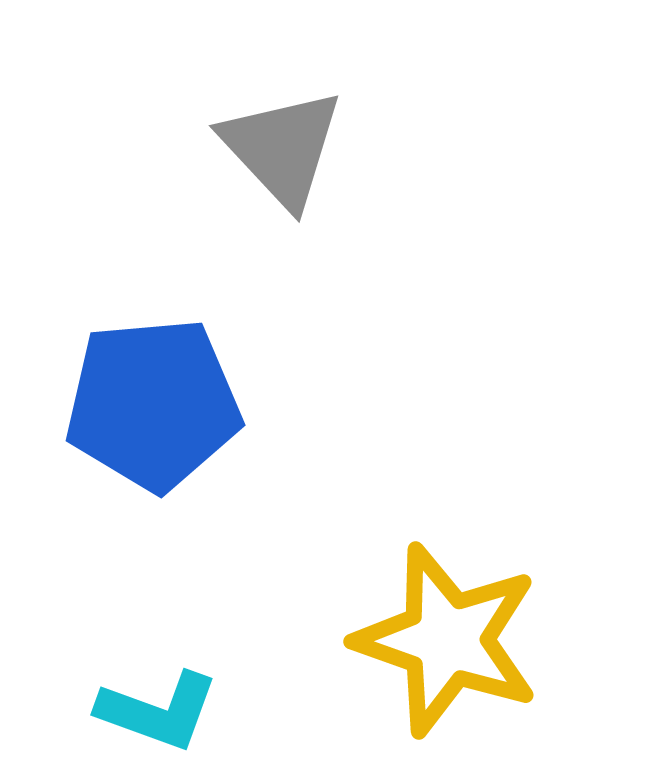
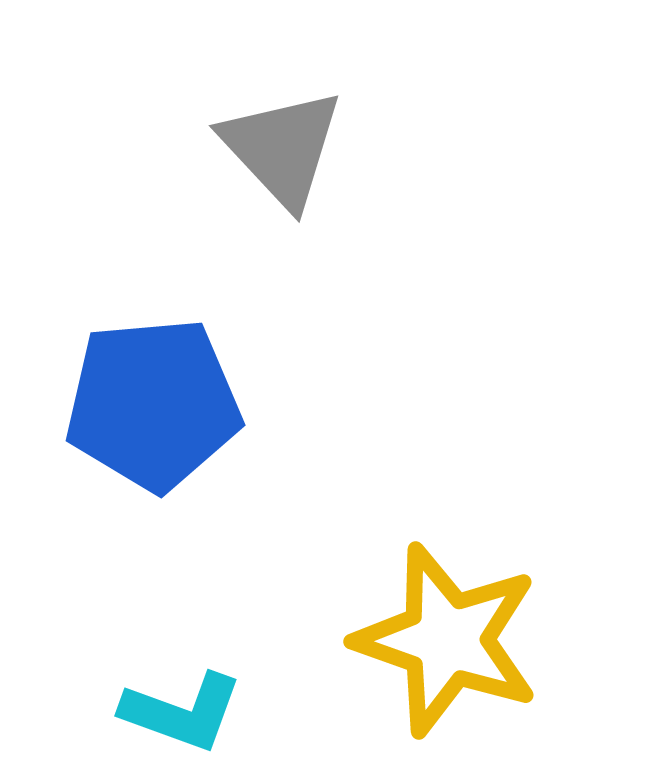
cyan L-shape: moved 24 px right, 1 px down
